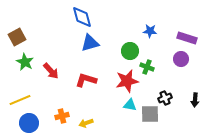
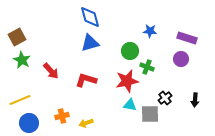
blue diamond: moved 8 px right
green star: moved 3 px left, 2 px up
black cross: rotated 16 degrees counterclockwise
